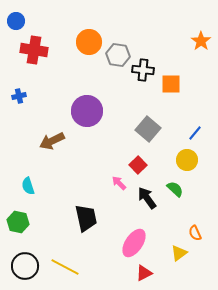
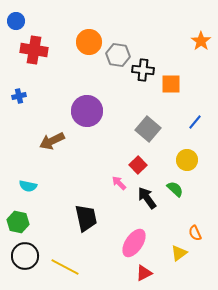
blue line: moved 11 px up
cyan semicircle: rotated 60 degrees counterclockwise
black circle: moved 10 px up
